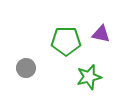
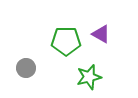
purple triangle: rotated 18 degrees clockwise
